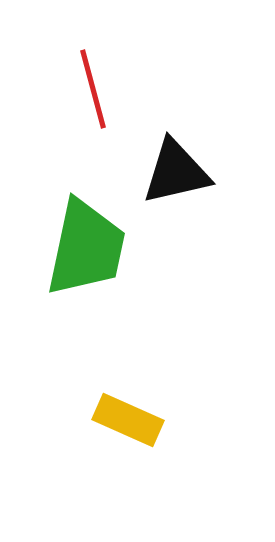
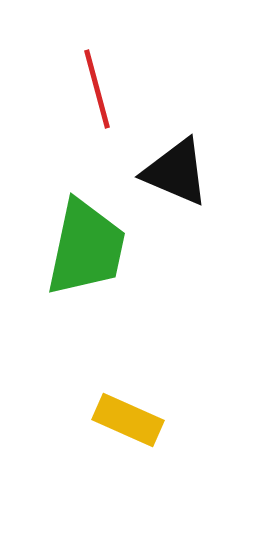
red line: moved 4 px right
black triangle: rotated 36 degrees clockwise
